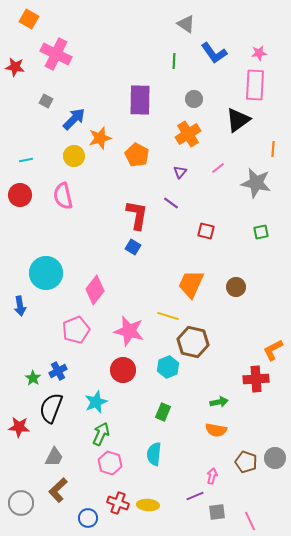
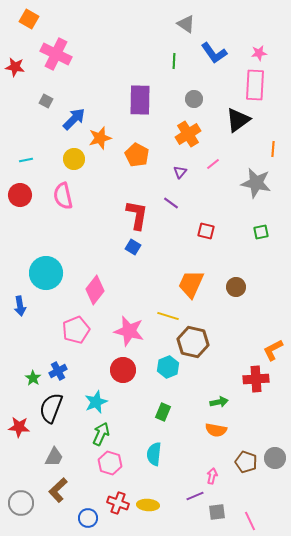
yellow circle at (74, 156): moved 3 px down
pink line at (218, 168): moved 5 px left, 4 px up
